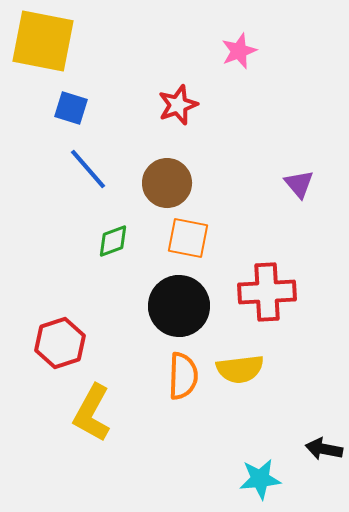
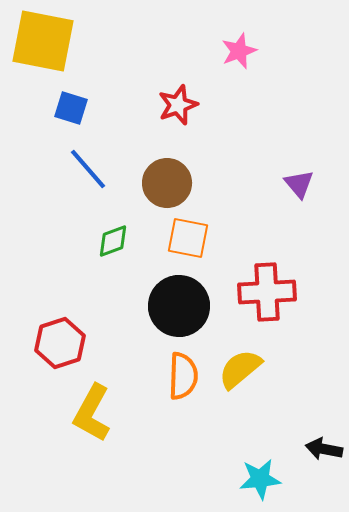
yellow semicircle: rotated 147 degrees clockwise
